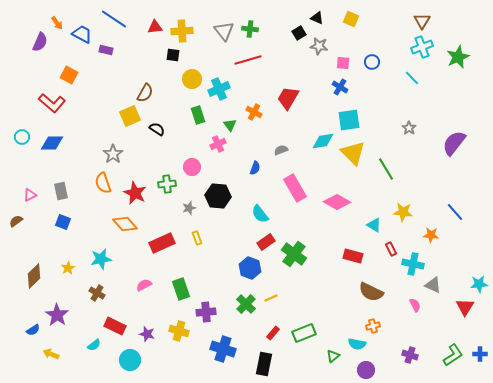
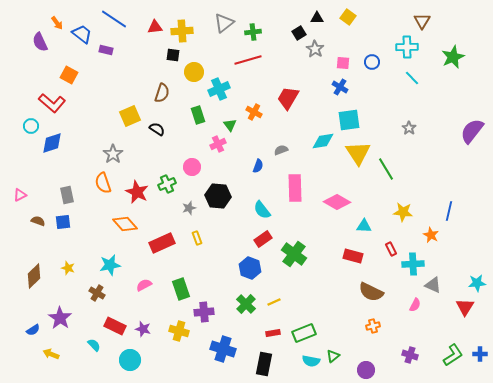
black triangle at (317, 18): rotated 24 degrees counterclockwise
yellow square at (351, 19): moved 3 px left, 2 px up; rotated 14 degrees clockwise
green cross at (250, 29): moved 3 px right, 3 px down; rotated 14 degrees counterclockwise
gray triangle at (224, 31): moved 8 px up; rotated 30 degrees clockwise
blue trapezoid at (82, 34): rotated 10 degrees clockwise
purple semicircle at (40, 42): rotated 132 degrees clockwise
gray star at (319, 46): moved 4 px left, 3 px down; rotated 24 degrees clockwise
cyan cross at (422, 47): moved 15 px left; rotated 20 degrees clockwise
green star at (458, 57): moved 5 px left
yellow circle at (192, 79): moved 2 px right, 7 px up
brown semicircle at (145, 93): moved 17 px right; rotated 12 degrees counterclockwise
cyan circle at (22, 137): moved 9 px right, 11 px up
blue diamond at (52, 143): rotated 20 degrees counterclockwise
purple semicircle at (454, 143): moved 18 px right, 12 px up
yellow triangle at (353, 153): moved 5 px right; rotated 12 degrees clockwise
blue semicircle at (255, 168): moved 3 px right, 2 px up
green cross at (167, 184): rotated 18 degrees counterclockwise
pink rectangle at (295, 188): rotated 28 degrees clockwise
gray rectangle at (61, 191): moved 6 px right, 4 px down
red star at (135, 193): moved 2 px right, 1 px up
pink triangle at (30, 195): moved 10 px left
blue line at (455, 212): moved 6 px left, 1 px up; rotated 54 degrees clockwise
cyan semicircle at (260, 214): moved 2 px right, 4 px up
brown semicircle at (16, 221): moved 22 px right; rotated 56 degrees clockwise
blue square at (63, 222): rotated 28 degrees counterclockwise
cyan triangle at (374, 225): moved 10 px left, 1 px down; rotated 28 degrees counterclockwise
orange star at (431, 235): rotated 21 degrees clockwise
red rectangle at (266, 242): moved 3 px left, 3 px up
cyan star at (101, 259): moved 9 px right, 6 px down
cyan cross at (413, 264): rotated 15 degrees counterclockwise
yellow star at (68, 268): rotated 24 degrees counterclockwise
cyan star at (479, 284): moved 2 px left, 1 px up
yellow line at (271, 298): moved 3 px right, 4 px down
pink semicircle at (415, 305): rotated 56 degrees clockwise
purple cross at (206, 312): moved 2 px left
purple star at (57, 315): moved 3 px right, 3 px down
red rectangle at (273, 333): rotated 40 degrees clockwise
purple star at (147, 334): moved 4 px left, 5 px up
cyan semicircle at (357, 344): moved 46 px left, 17 px down
cyan semicircle at (94, 345): rotated 96 degrees counterclockwise
